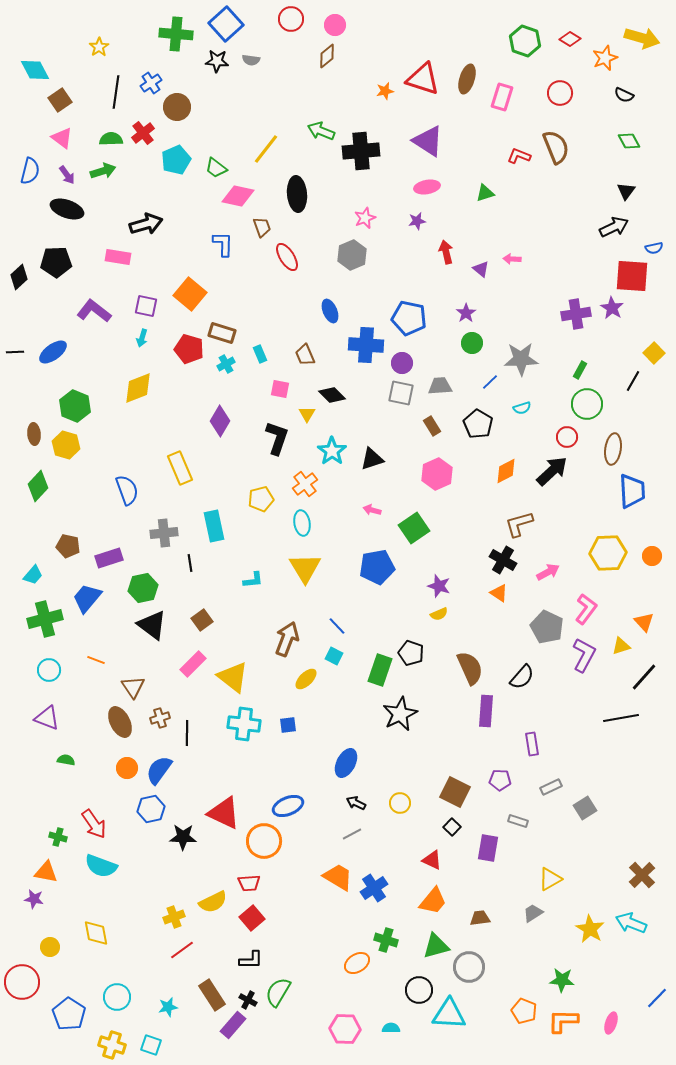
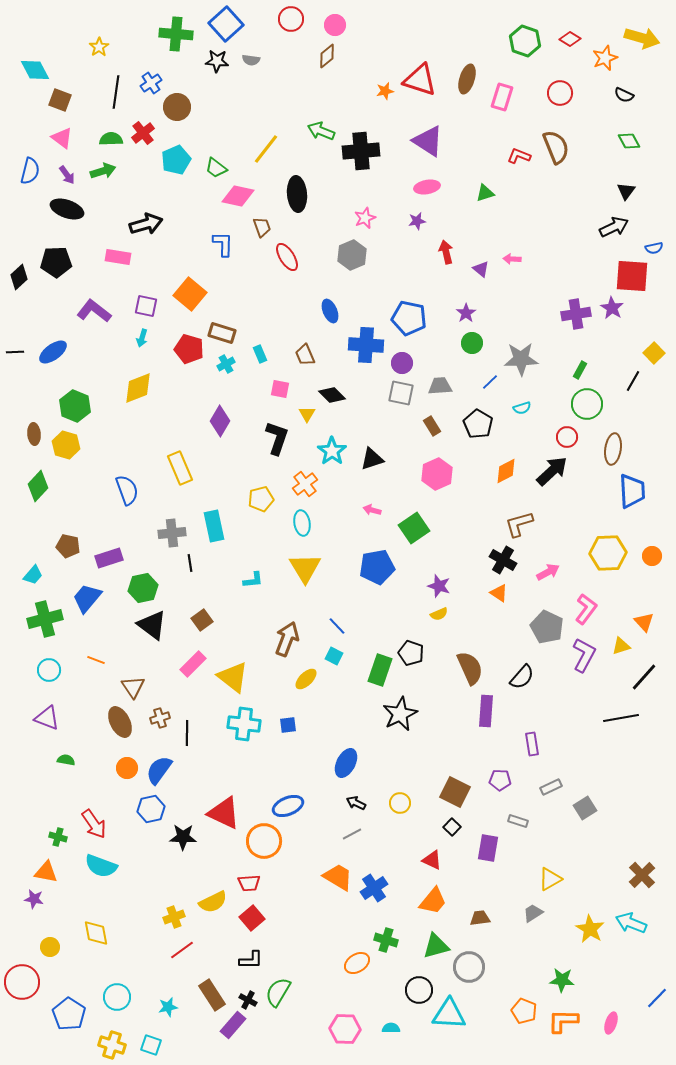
red triangle at (423, 79): moved 3 px left, 1 px down
brown square at (60, 100): rotated 35 degrees counterclockwise
gray cross at (164, 533): moved 8 px right
